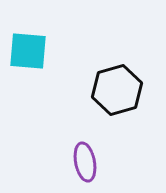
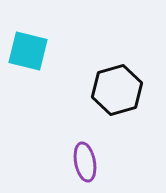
cyan square: rotated 9 degrees clockwise
